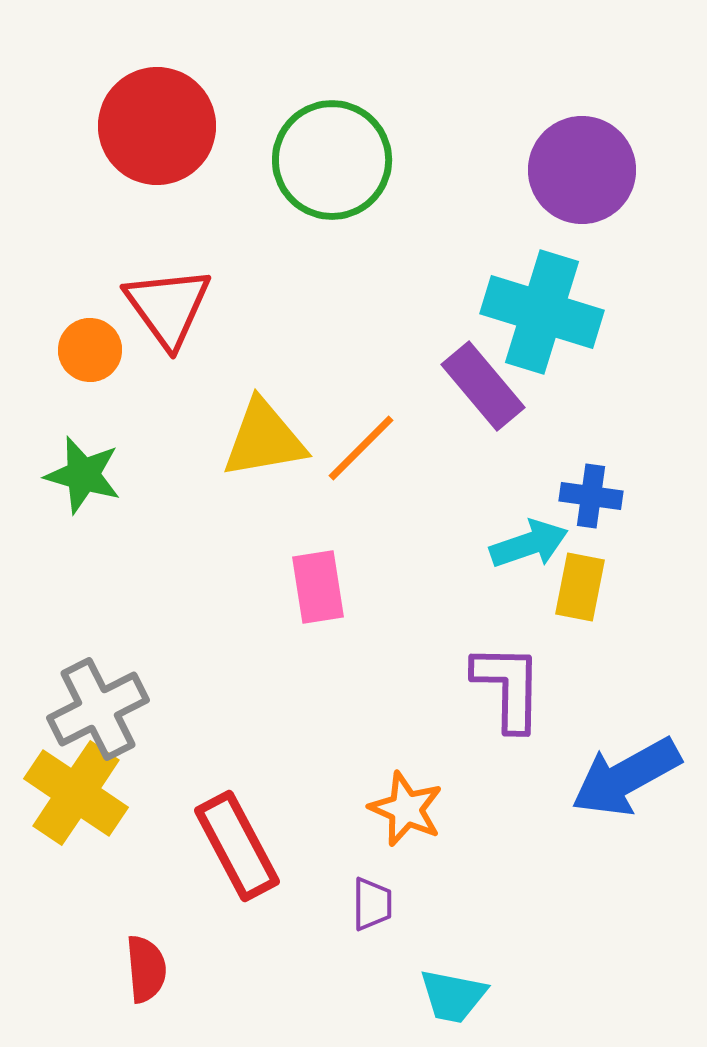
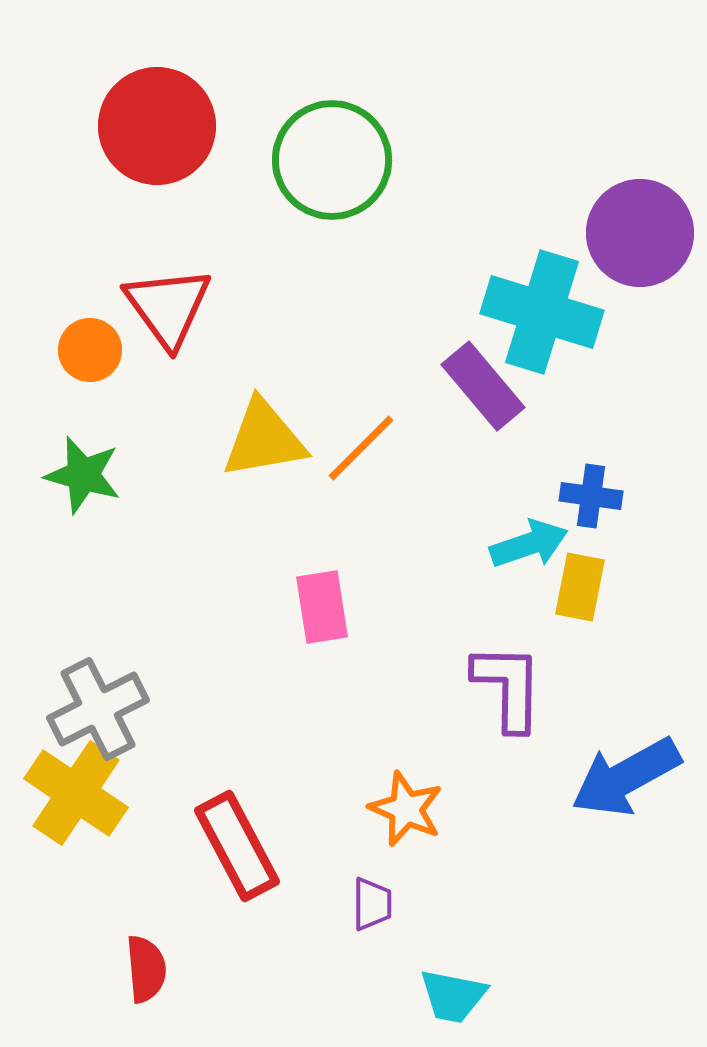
purple circle: moved 58 px right, 63 px down
pink rectangle: moved 4 px right, 20 px down
